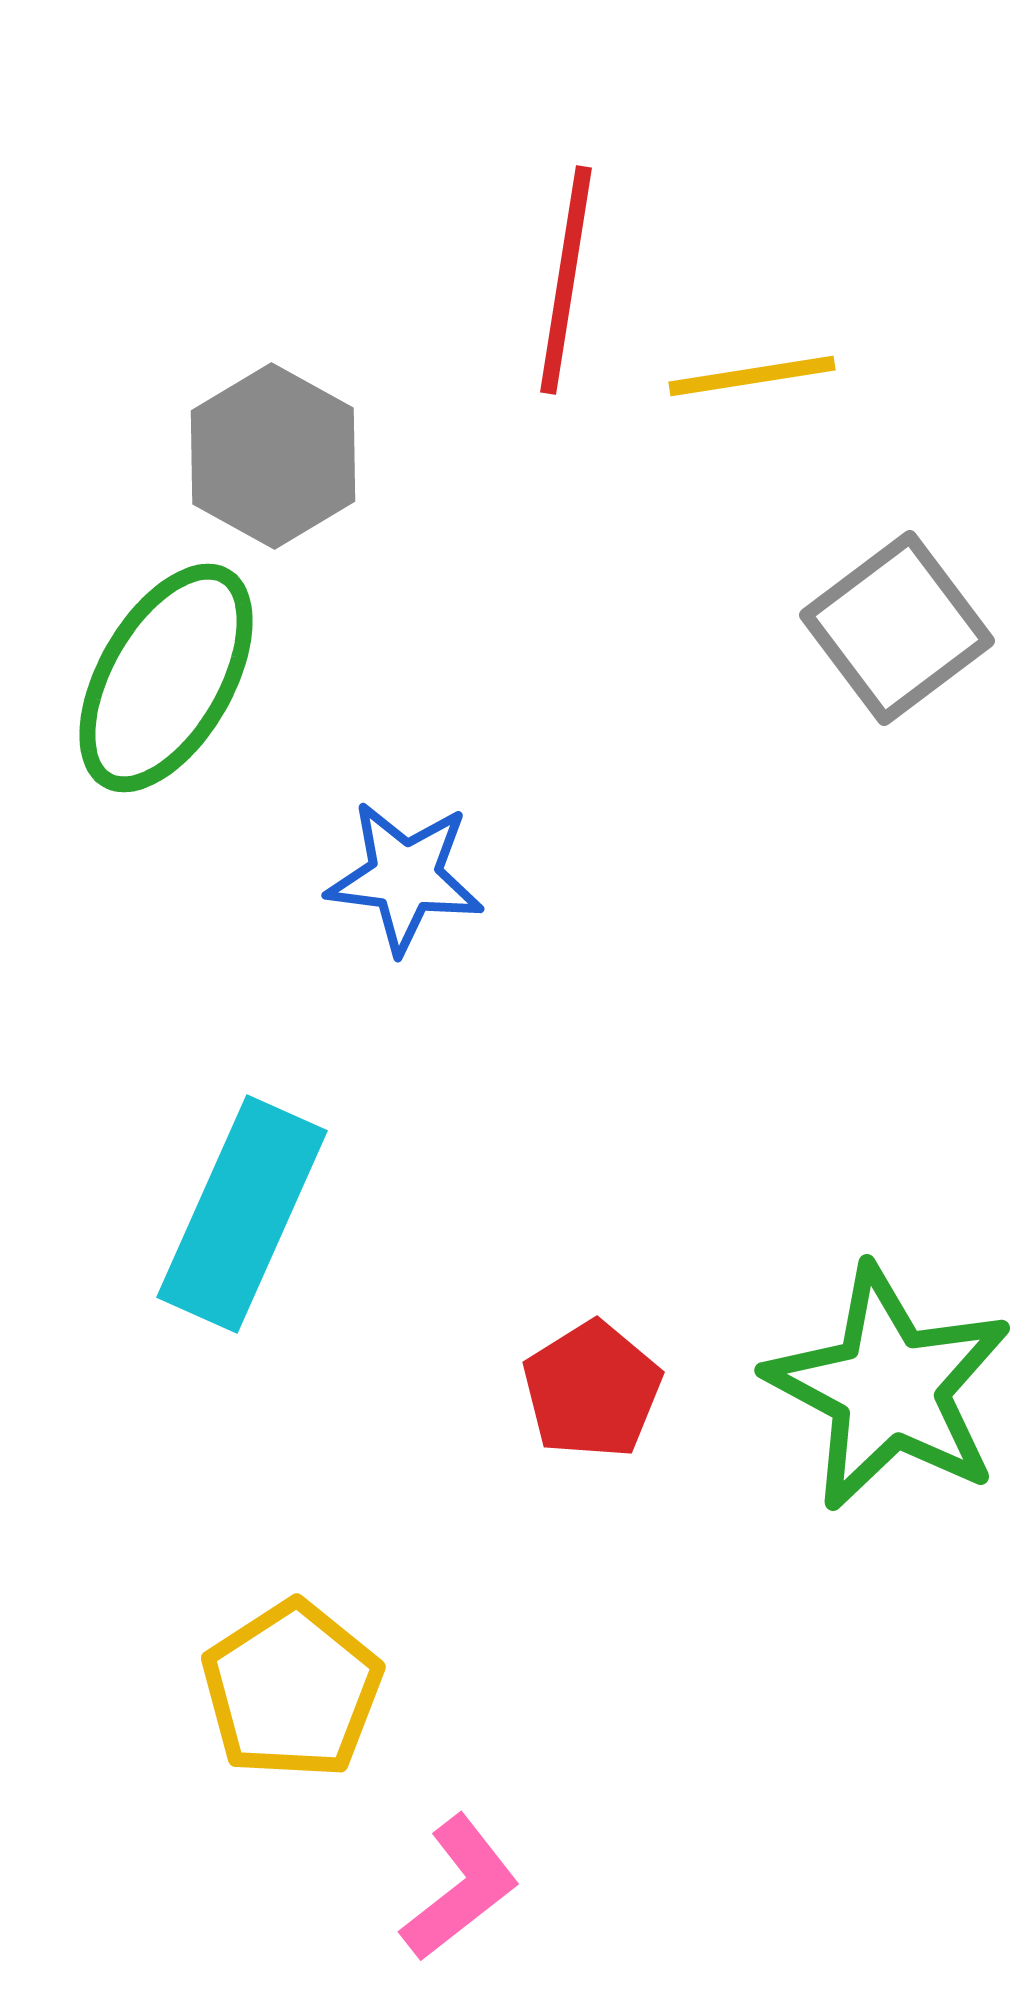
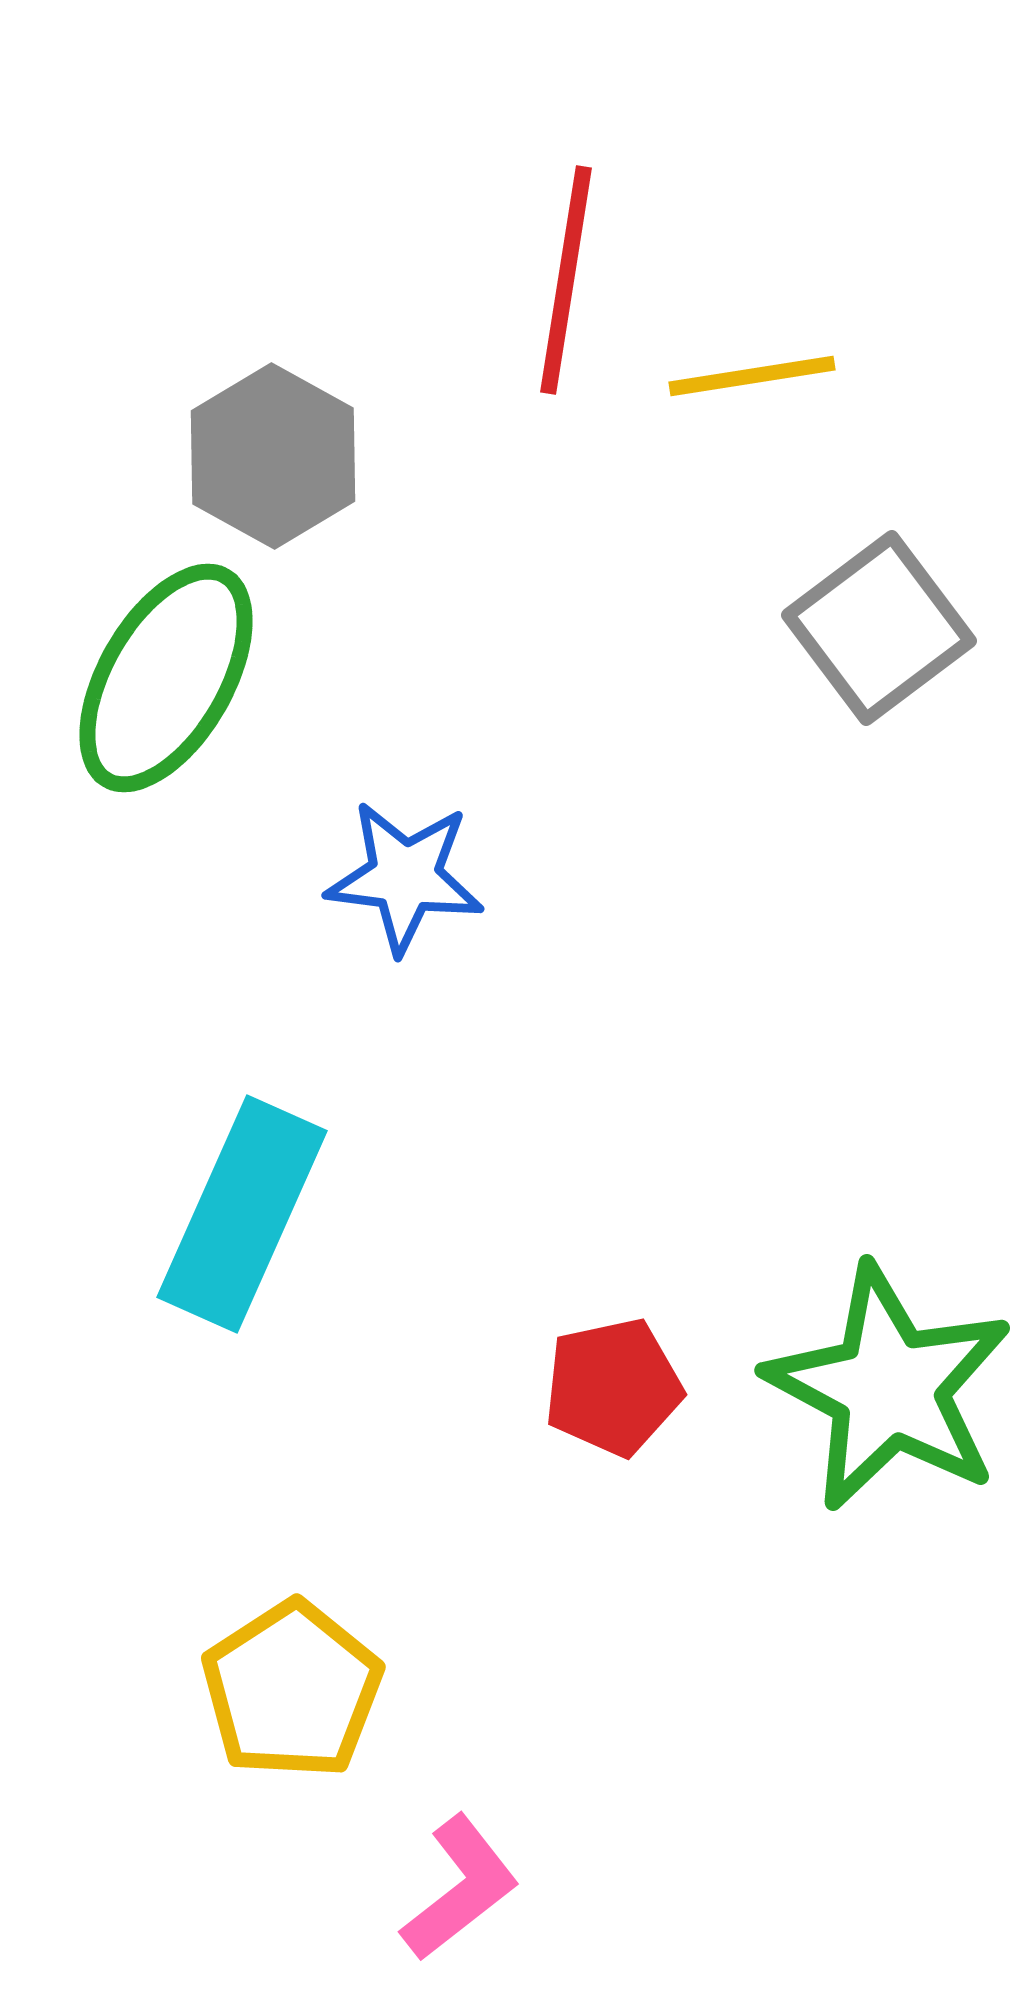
gray square: moved 18 px left
red pentagon: moved 21 px right, 3 px up; rotated 20 degrees clockwise
